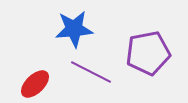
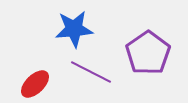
purple pentagon: rotated 24 degrees counterclockwise
